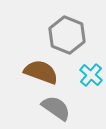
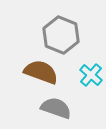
gray hexagon: moved 6 px left
gray semicircle: rotated 16 degrees counterclockwise
